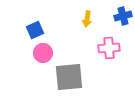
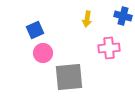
blue cross: rotated 30 degrees clockwise
